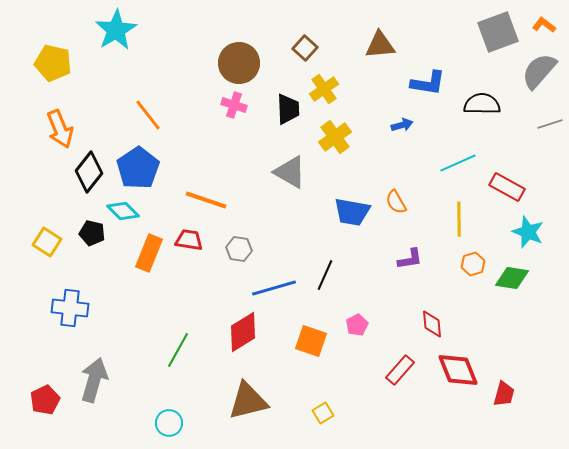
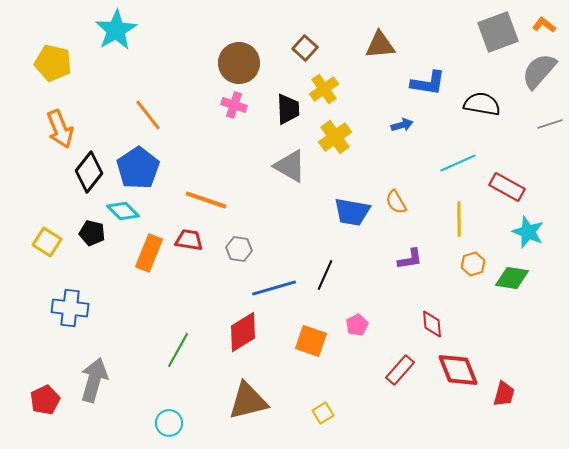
black semicircle at (482, 104): rotated 9 degrees clockwise
gray triangle at (290, 172): moved 6 px up
